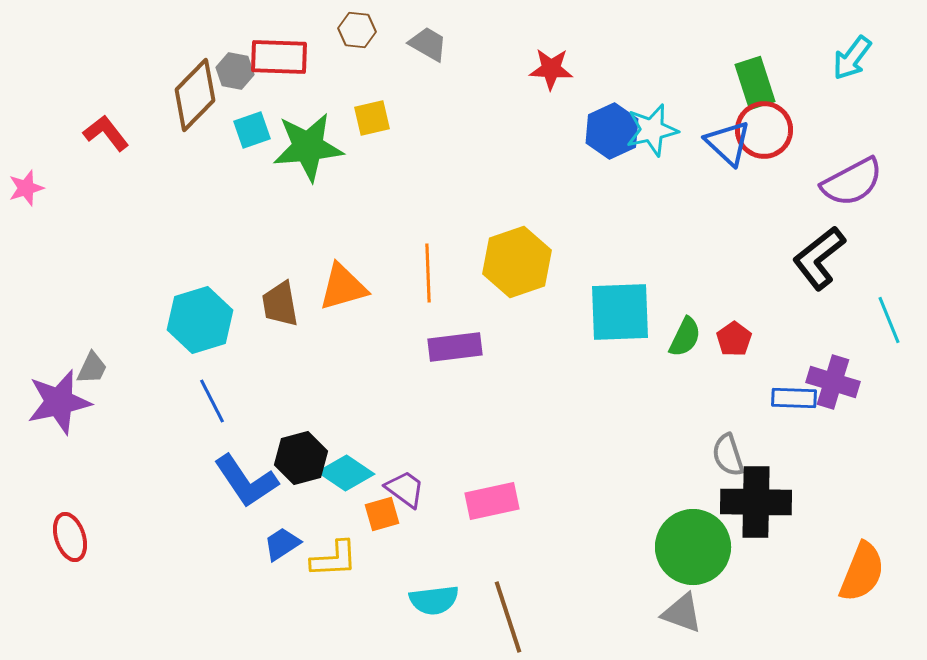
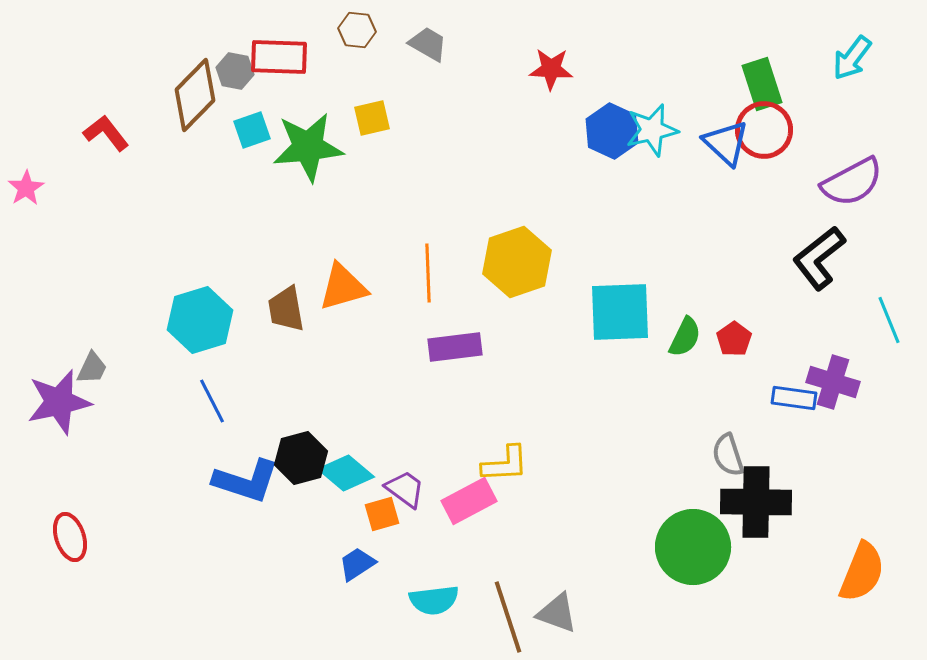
green rectangle at (755, 83): moved 7 px right, 1 px down
blue hexagon at (612, 131): rotated 10 degrees counterclockwise
blue triangle at (728, 143): moved 2 px left
pink star at (26, 188): rotated 15 degrees counterclockwise
brown trapezoid at (280, 304): moved 6 px right, 5 px down
blue rectangle at (794, 398): rotated 6 degrees clockwise
cyan diamond at (346, 473): rotated 6 degrees clockwise
blue L-shape at (246, 481): rotated 38 degrees counterclockwise
pink rectangle at (492, 501): moved 23 px left; rotated 16 degrees counterclockwise
blue trapezoid at (282, 544): moved 75 px right, 20 px down
yellow L-shape at (334, 559): moved 171 px right, 95 px up
gray triangle at (682, 613): moved 125 px left
